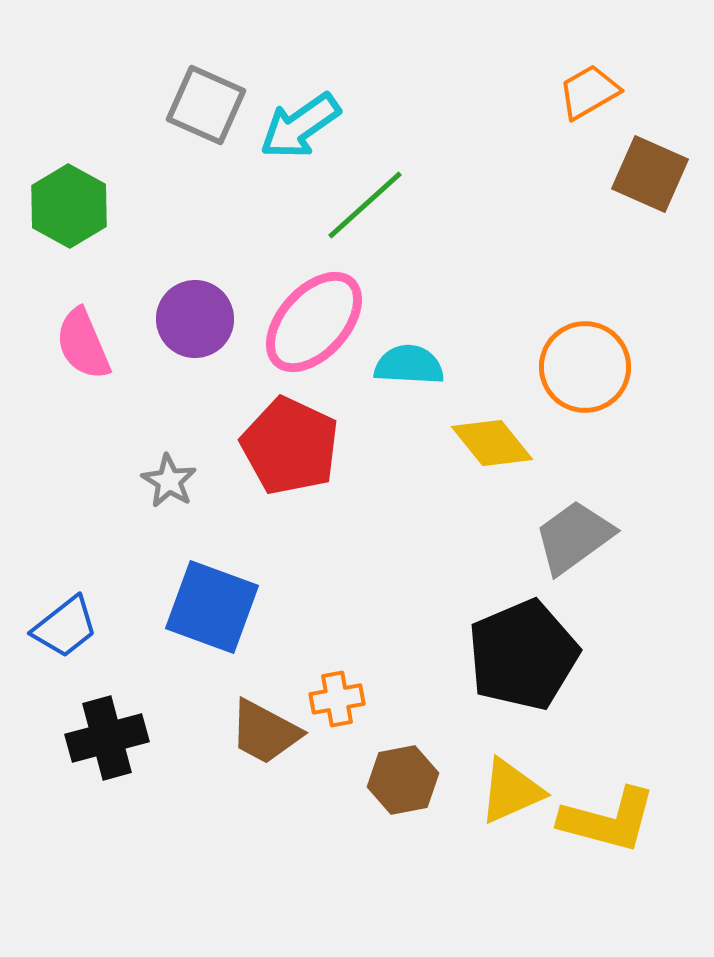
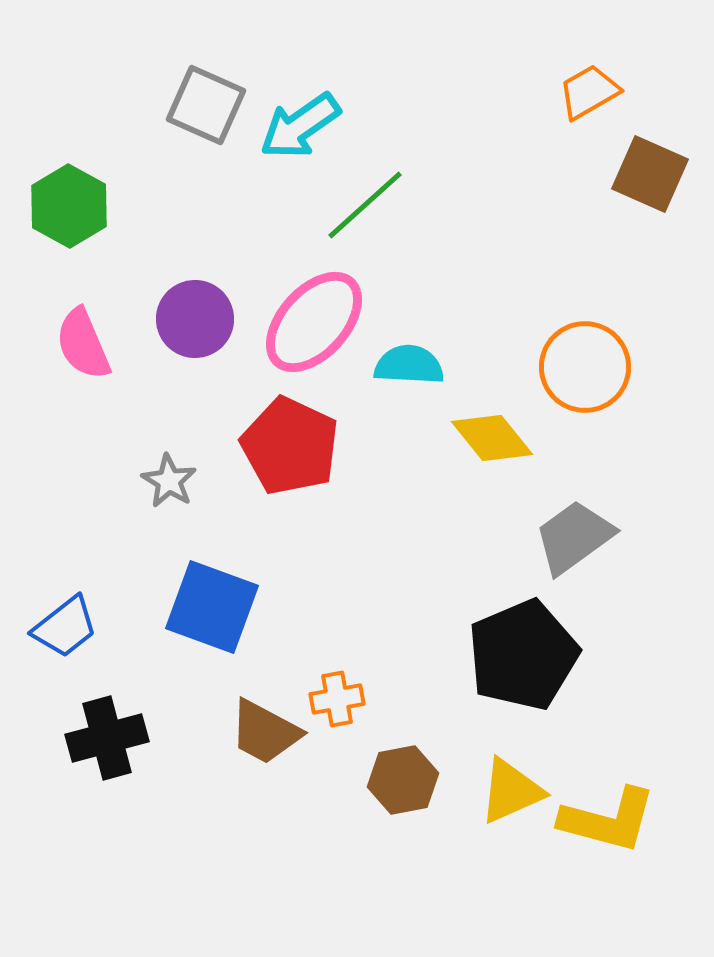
yellow diamond: moved 5 px up
